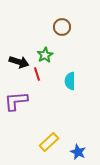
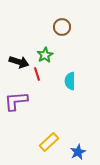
blue star: rotated 21 degrees clockwise
